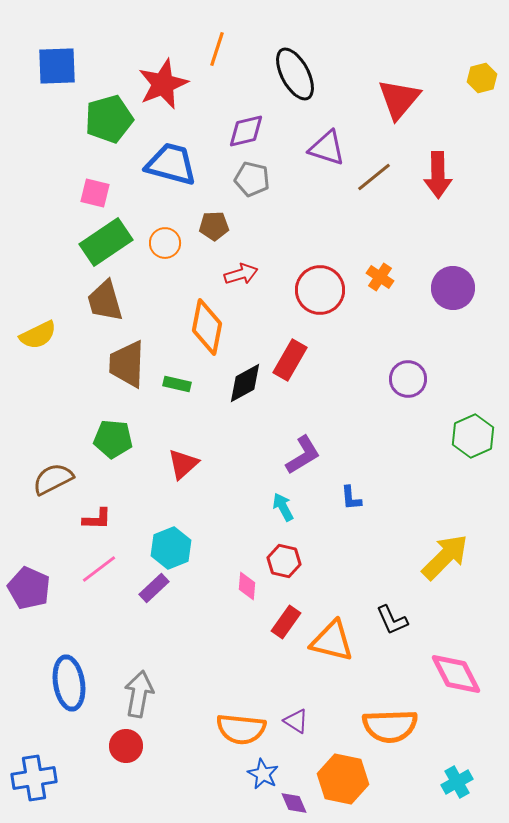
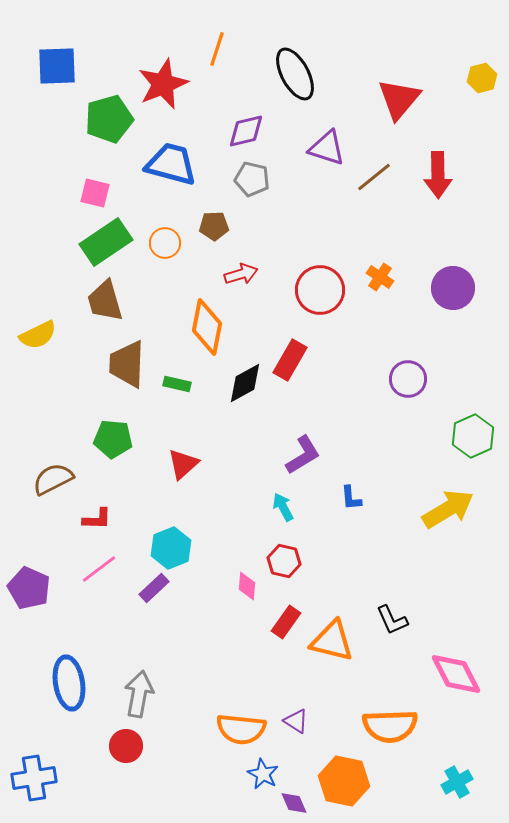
yellow arrow at (445, 557): moved 3 px right, 48 px up; rotated 14 degrees clockwise
orange hexagon at (343, 779): moved 1 px right, 2 px down
